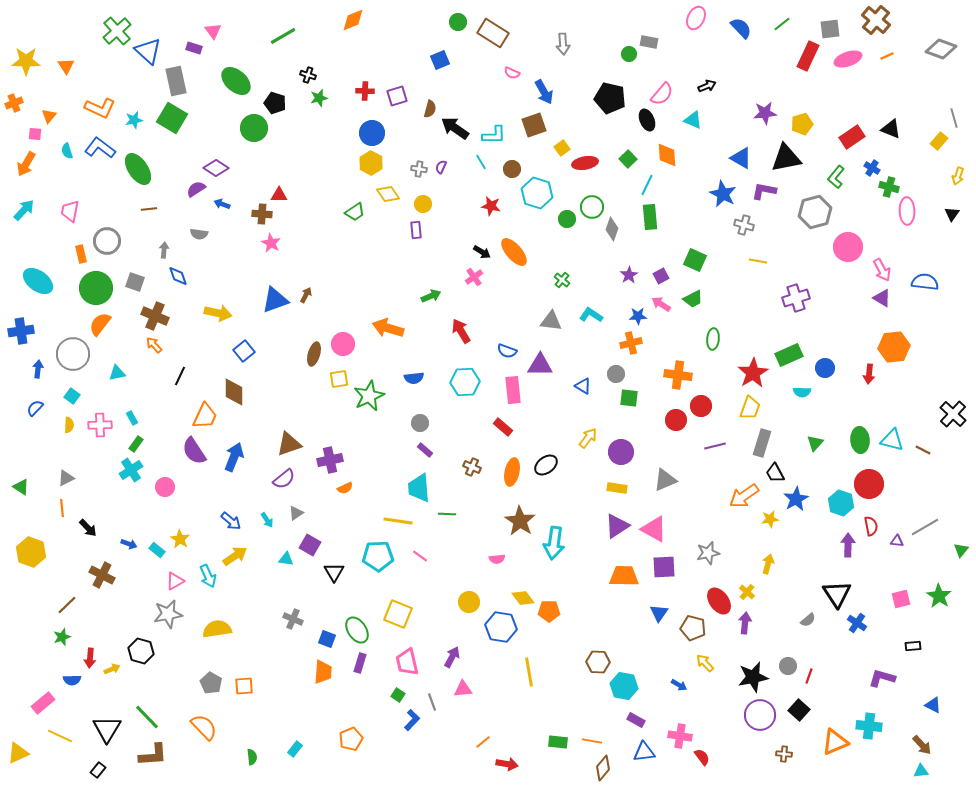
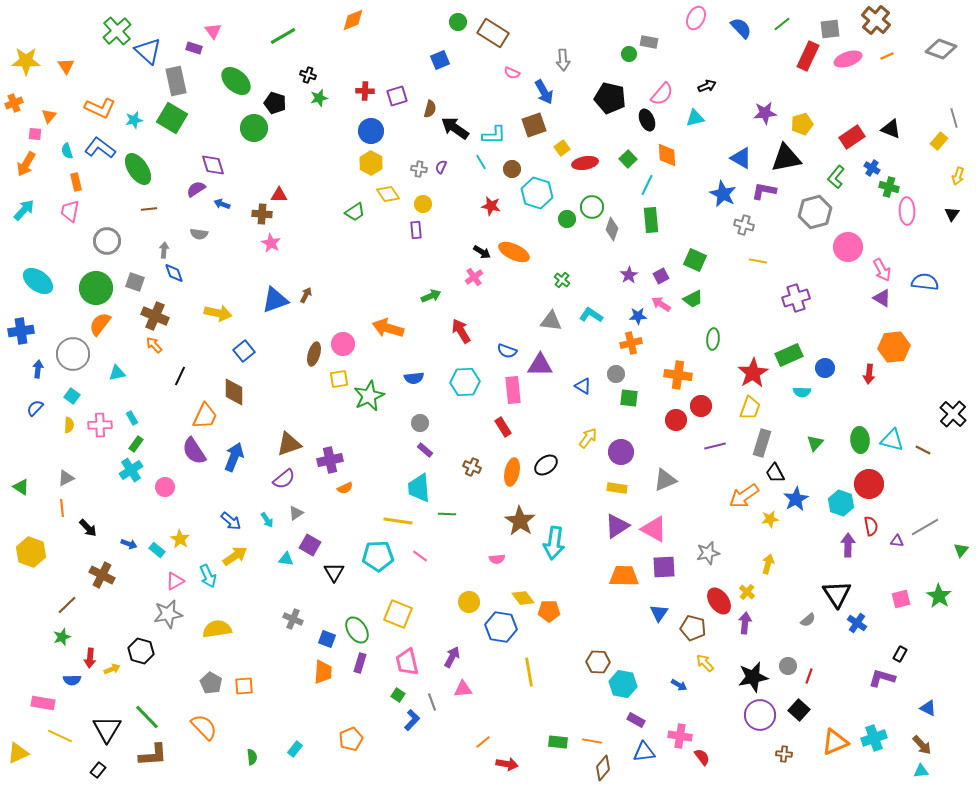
gray arrow at (563, 44): moved 16 px down
cyan triangle at (693, 120): moved 2 px right, 2 px up; rotated 36 degrees counterclockwise
blue circle at (372, 133): moved 1 px left, 2 px up
purple diamond at (216, 168): moved 3 px left, 3 px up; rotated 40 degrees clockwise
green rectangle at (650, 217): moved 1 px right, 3 px down
orange ellipse at (514, 252): rotated 24 degrees counterclockwise
orange rectangle at (81, 254): moved 5 px left, 72 px up
blue diamond at (178, 276): moved 4 px left, 3 px up
red rectangle at (503, 427): rotated 18 degrees clockwise
black rectangle at (913, 646): moved 13 px left, 8 px down; rotated 56 degrees counterclockwise
cyan hexagon at (624, 686): moved 1 px left, 2 px up
pink rectangle at (43, 703): rotated 50 degrees clockwise
blue triangle at (933, 705): moved 5 px left, 3 px down
cyan cross at (869, 726): moved 5 px right, 12 px down; rotated 25 degrees counterclockwise
